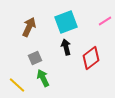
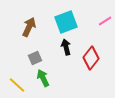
red diamond: rotated 15 degrees counterclockwise
